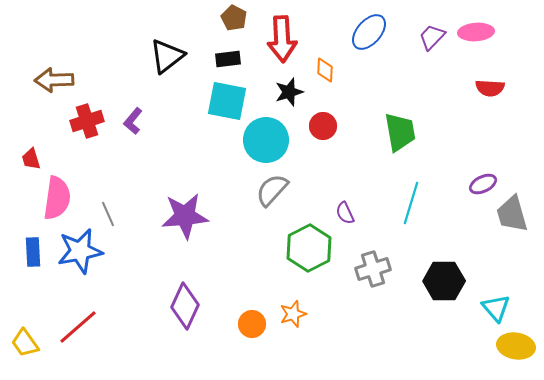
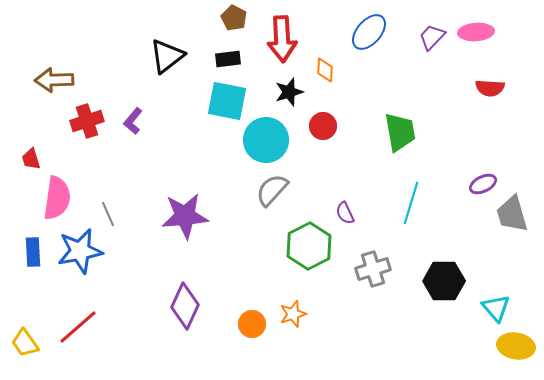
green hexagon: moved 2 px up
